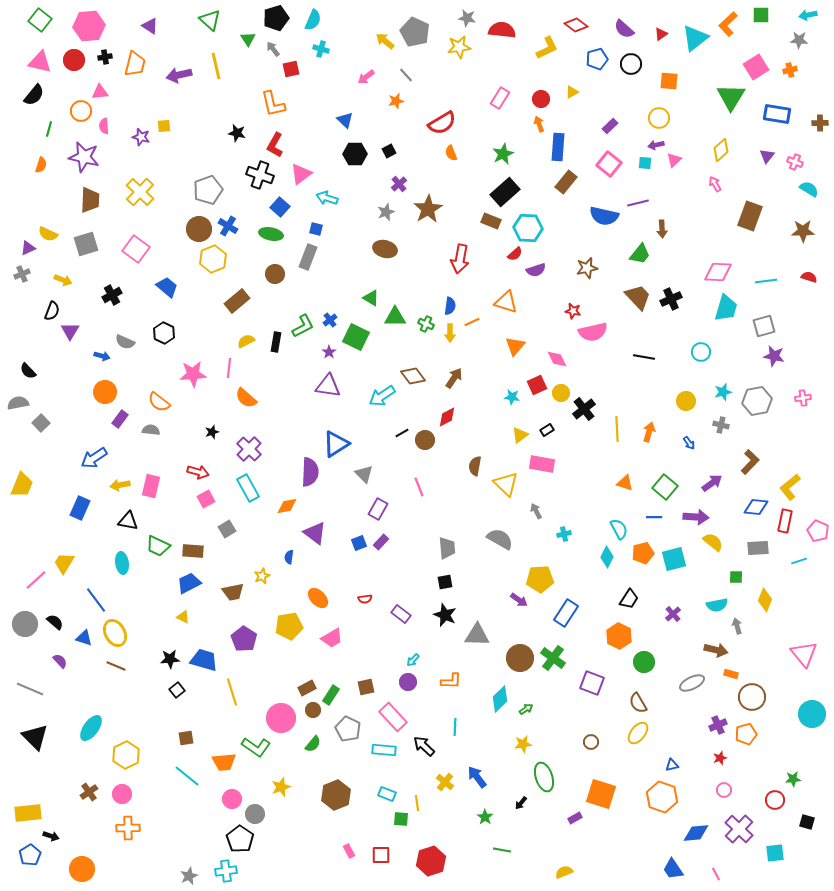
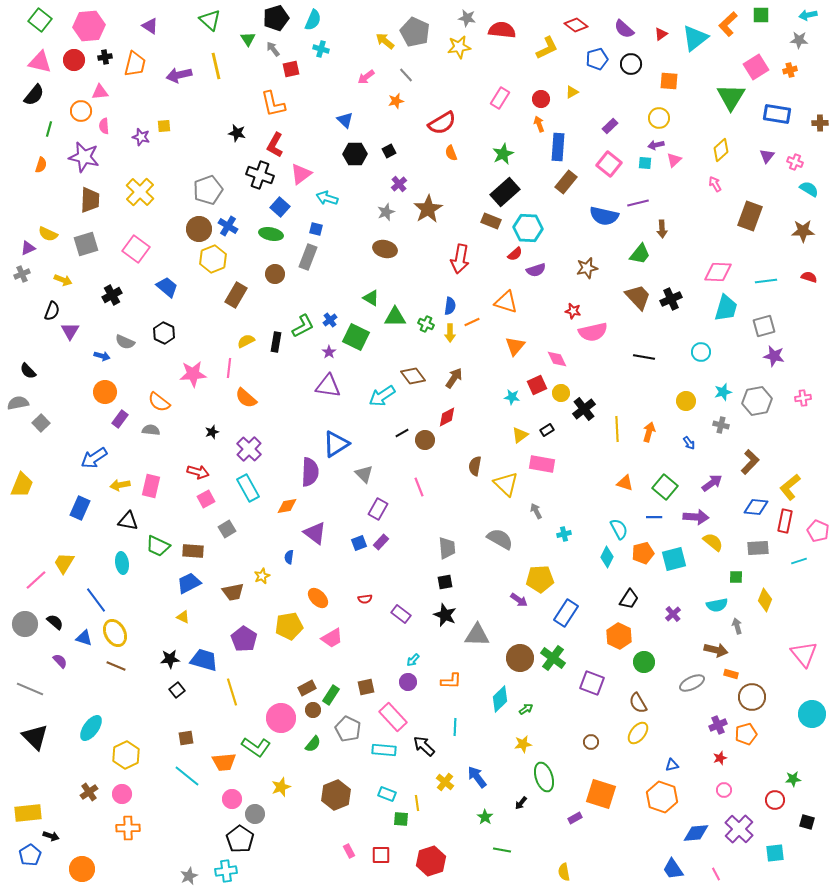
brown rectangle at (237, 301): moved 1 px left, 6 px up; rotated 20 degrees counterclockwise
yellow semicircle at (564, 872): rotated 78 degrees counterclockwise
